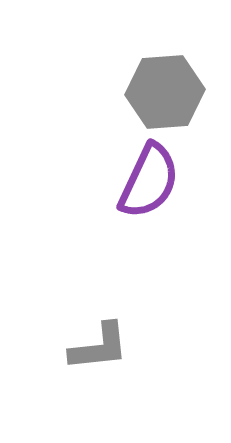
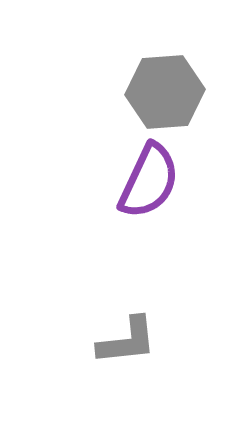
gray L-shape: moved 28 px right, 6 px up
